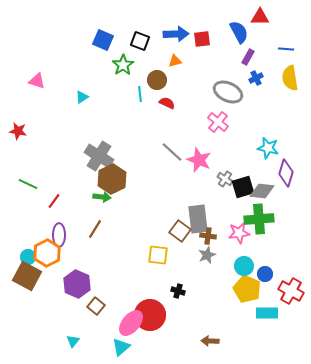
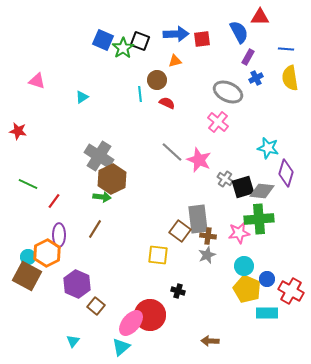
green star at (123, 65): moved 17 px up
blue circle at (265, 274): moved 2 px right, 5 px down
